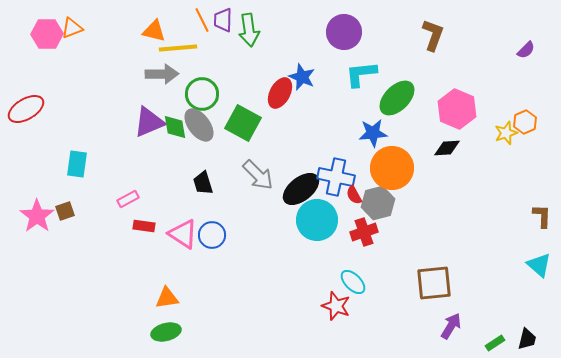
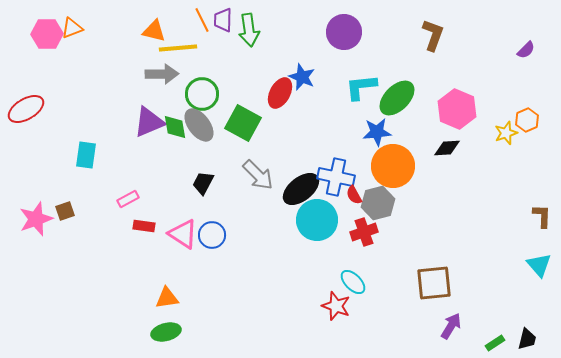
cyan L-shape at (361, 74): moved 13 px down
orange hexagon at (525, 122): moved 2 px right, 2 px up
blue star at (373, 133): moved 4 px right, 1 px up
cyan rectangle at (77, 164): moved 9 px right, 9 px up
orange circle at (392, 168): moved 1 px right, 2 px up
black trapezoid at (203, 183): rotated 45 degrees clockwise
pink star at (37, 216): moved 1 px left, 3 px down; rotated 16 degrees clockwise
cyan triangle at (539, 265): rotated 8 degrees clockwise
